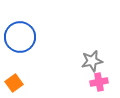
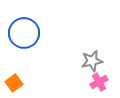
blue circle: moved 4 px right, 4 px up
pink cross: rotated 18 degrees counterclockwise
